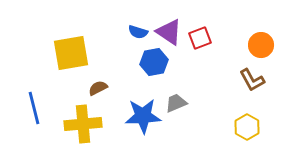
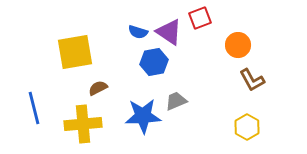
red square: moved 20 px up
orange circle: moved 23 px left
yellow square: moved 4 px right, 1 px up
gray trapezoid: moved 2 px up
